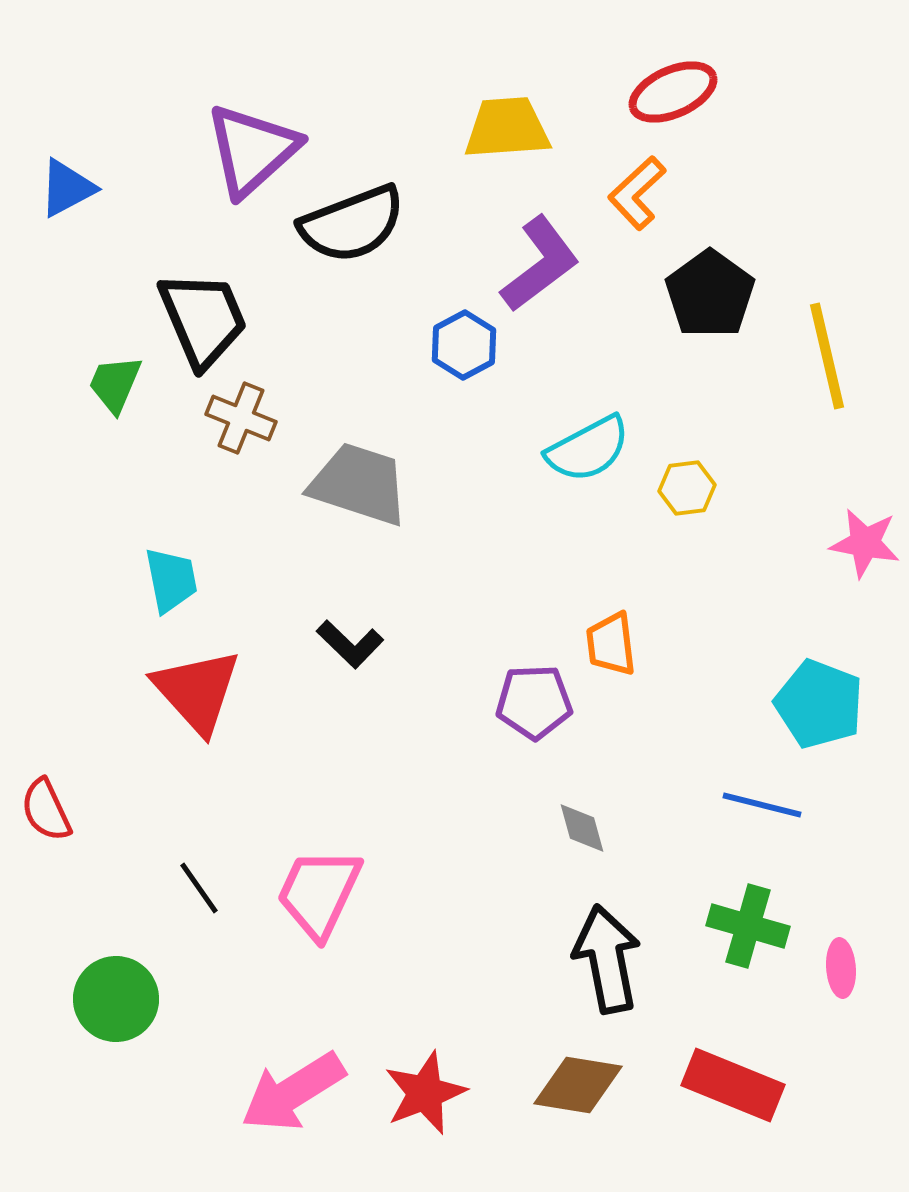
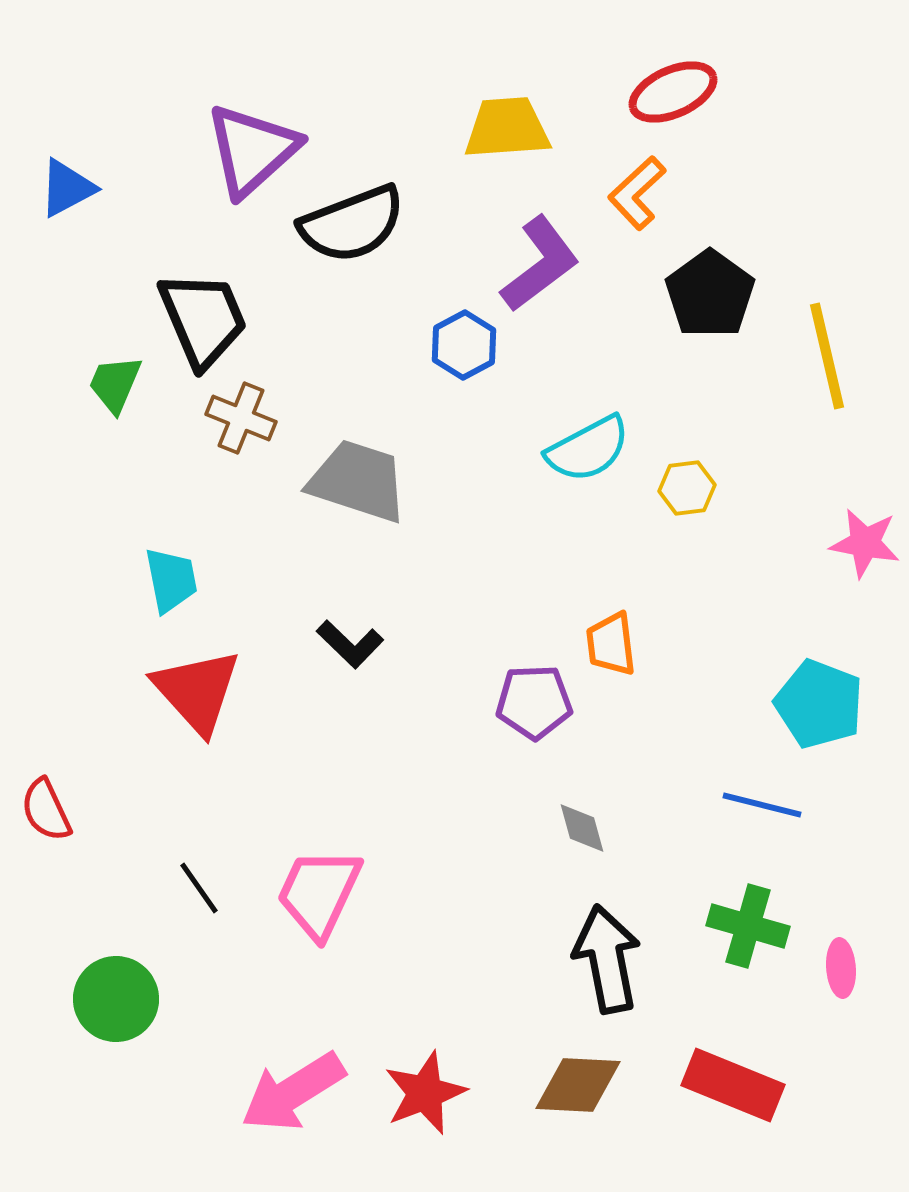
gray trapezoid: moved 1 px left, 3 px up
brown diamond: rotated 6 degrees counterclockwise
